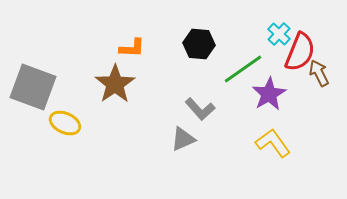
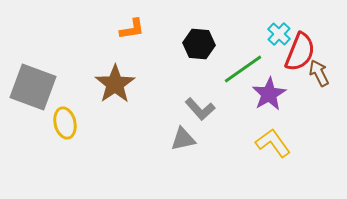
orange L-shape: moved 19 px up; rotated 12 degrees counterclockwise
yellow ellipse: rotated 52 degrees clockwise
gray triangle: rotated 12 degrees clockwise
